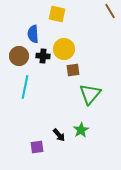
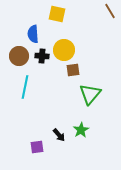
yellow circle: moved 1 px down
black cross: moved 1 px left
